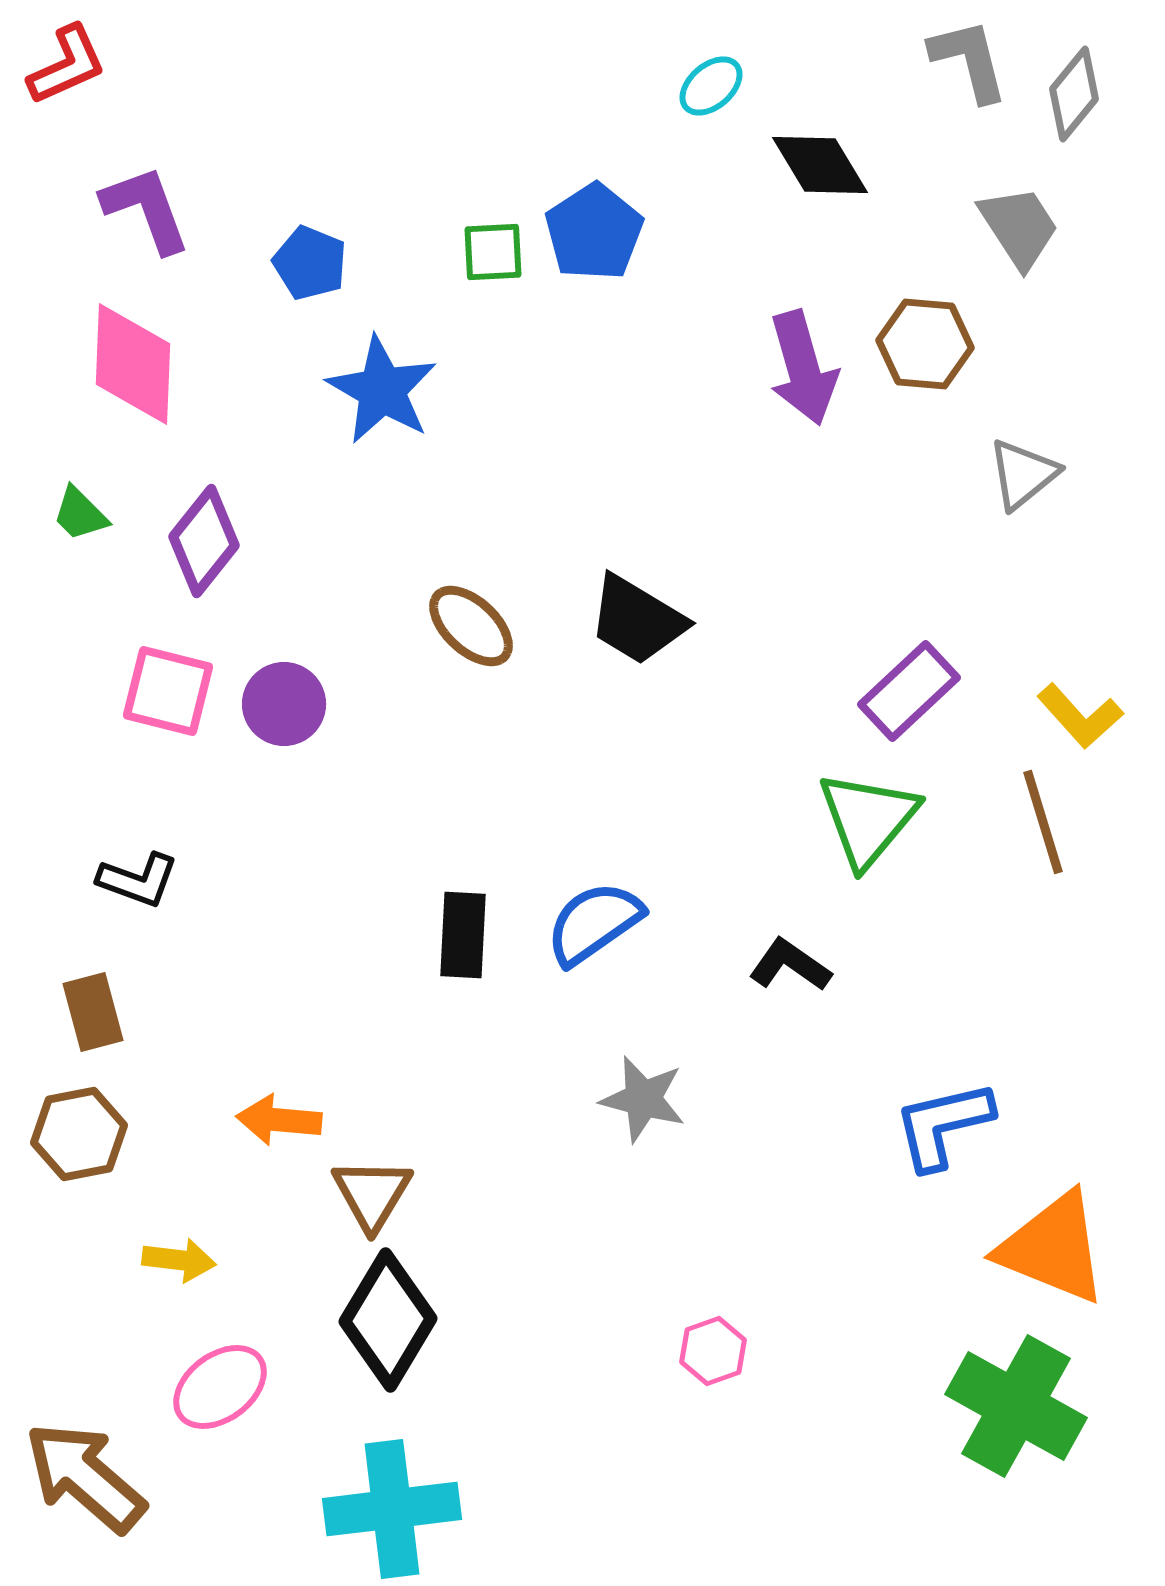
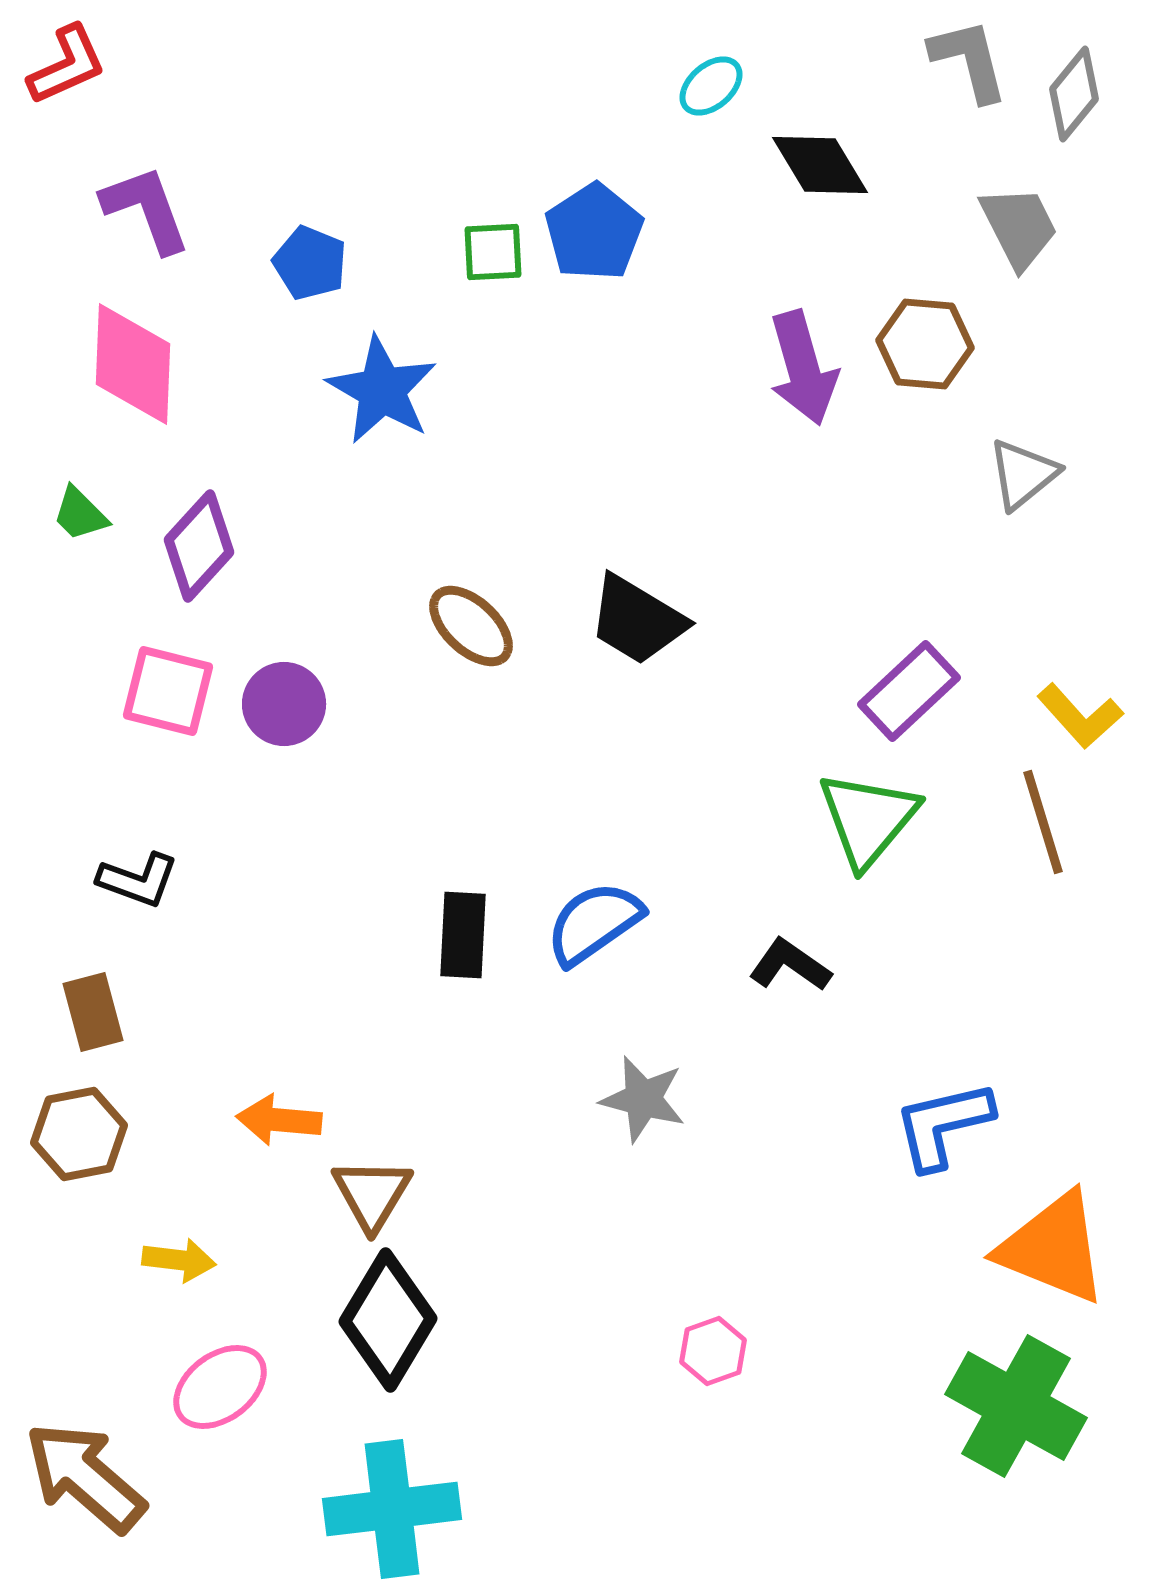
gray trapezoid at (1019, 227): rotated 6 degrees clockwise
purple diamond at (204, 541): moved 5 px left, 5 px down; rotated 4 degrees clockwise
